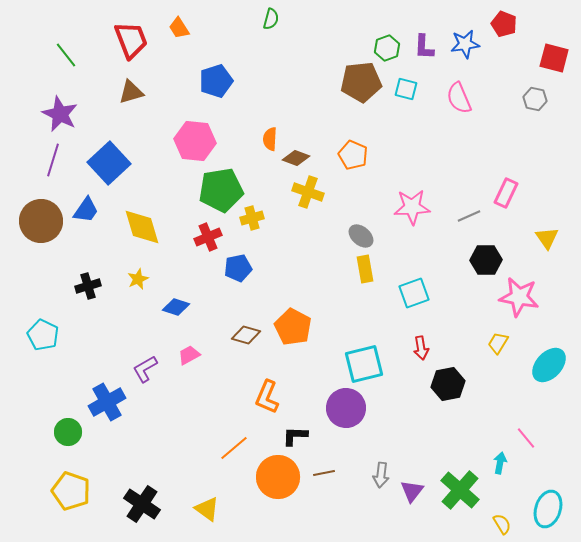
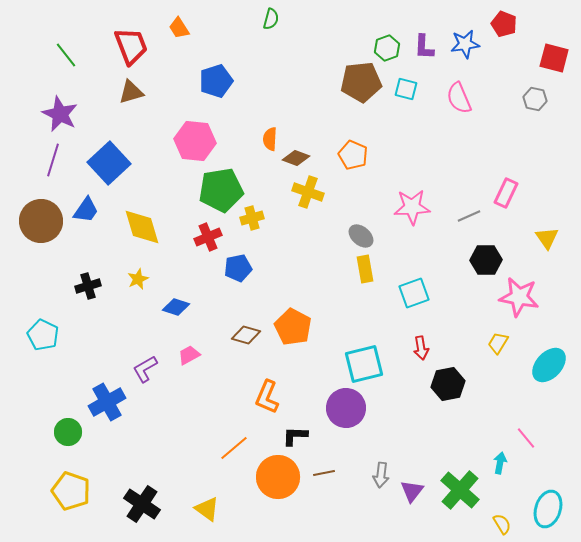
red trapezoid at (131, 40): moved 6 px down
